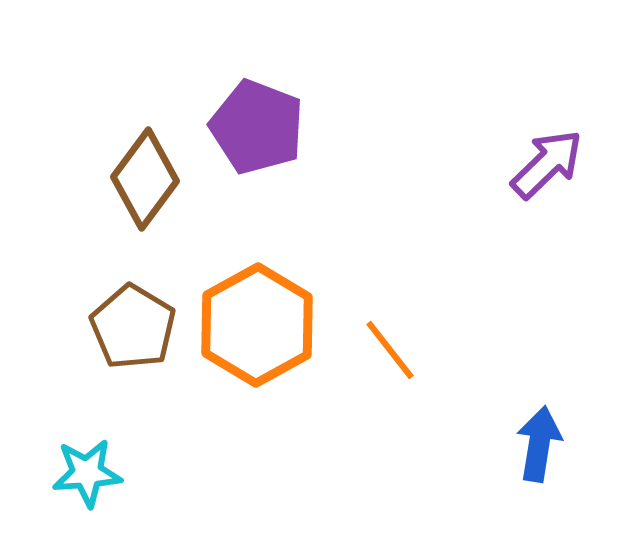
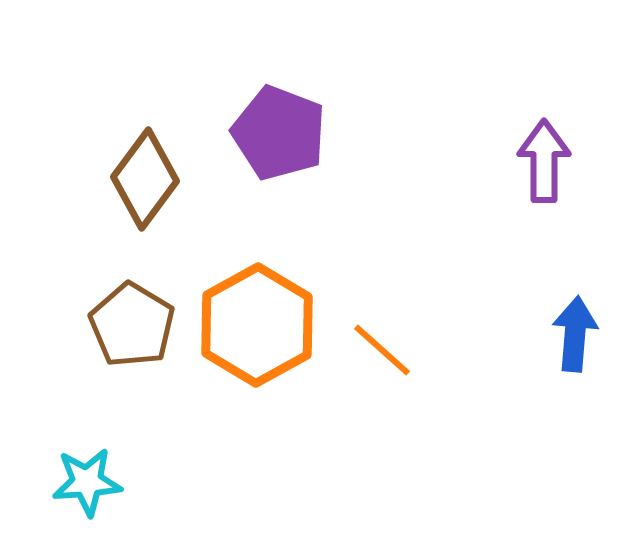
purple pentagon: moved 22 px right, 6 px down
purple arrow: moved 3 px left, 3 px up; rotated 46 degrees counterclockwise
brown pentagon: moved 1 px left, 2 px up
orange line: moved 8 px left; rotated 10 degrees counterclockwise
blue arrow: moved 36 px right, 110 px up; rotated 4 degrees counterclockwise
cyan star: moved 9 px down
